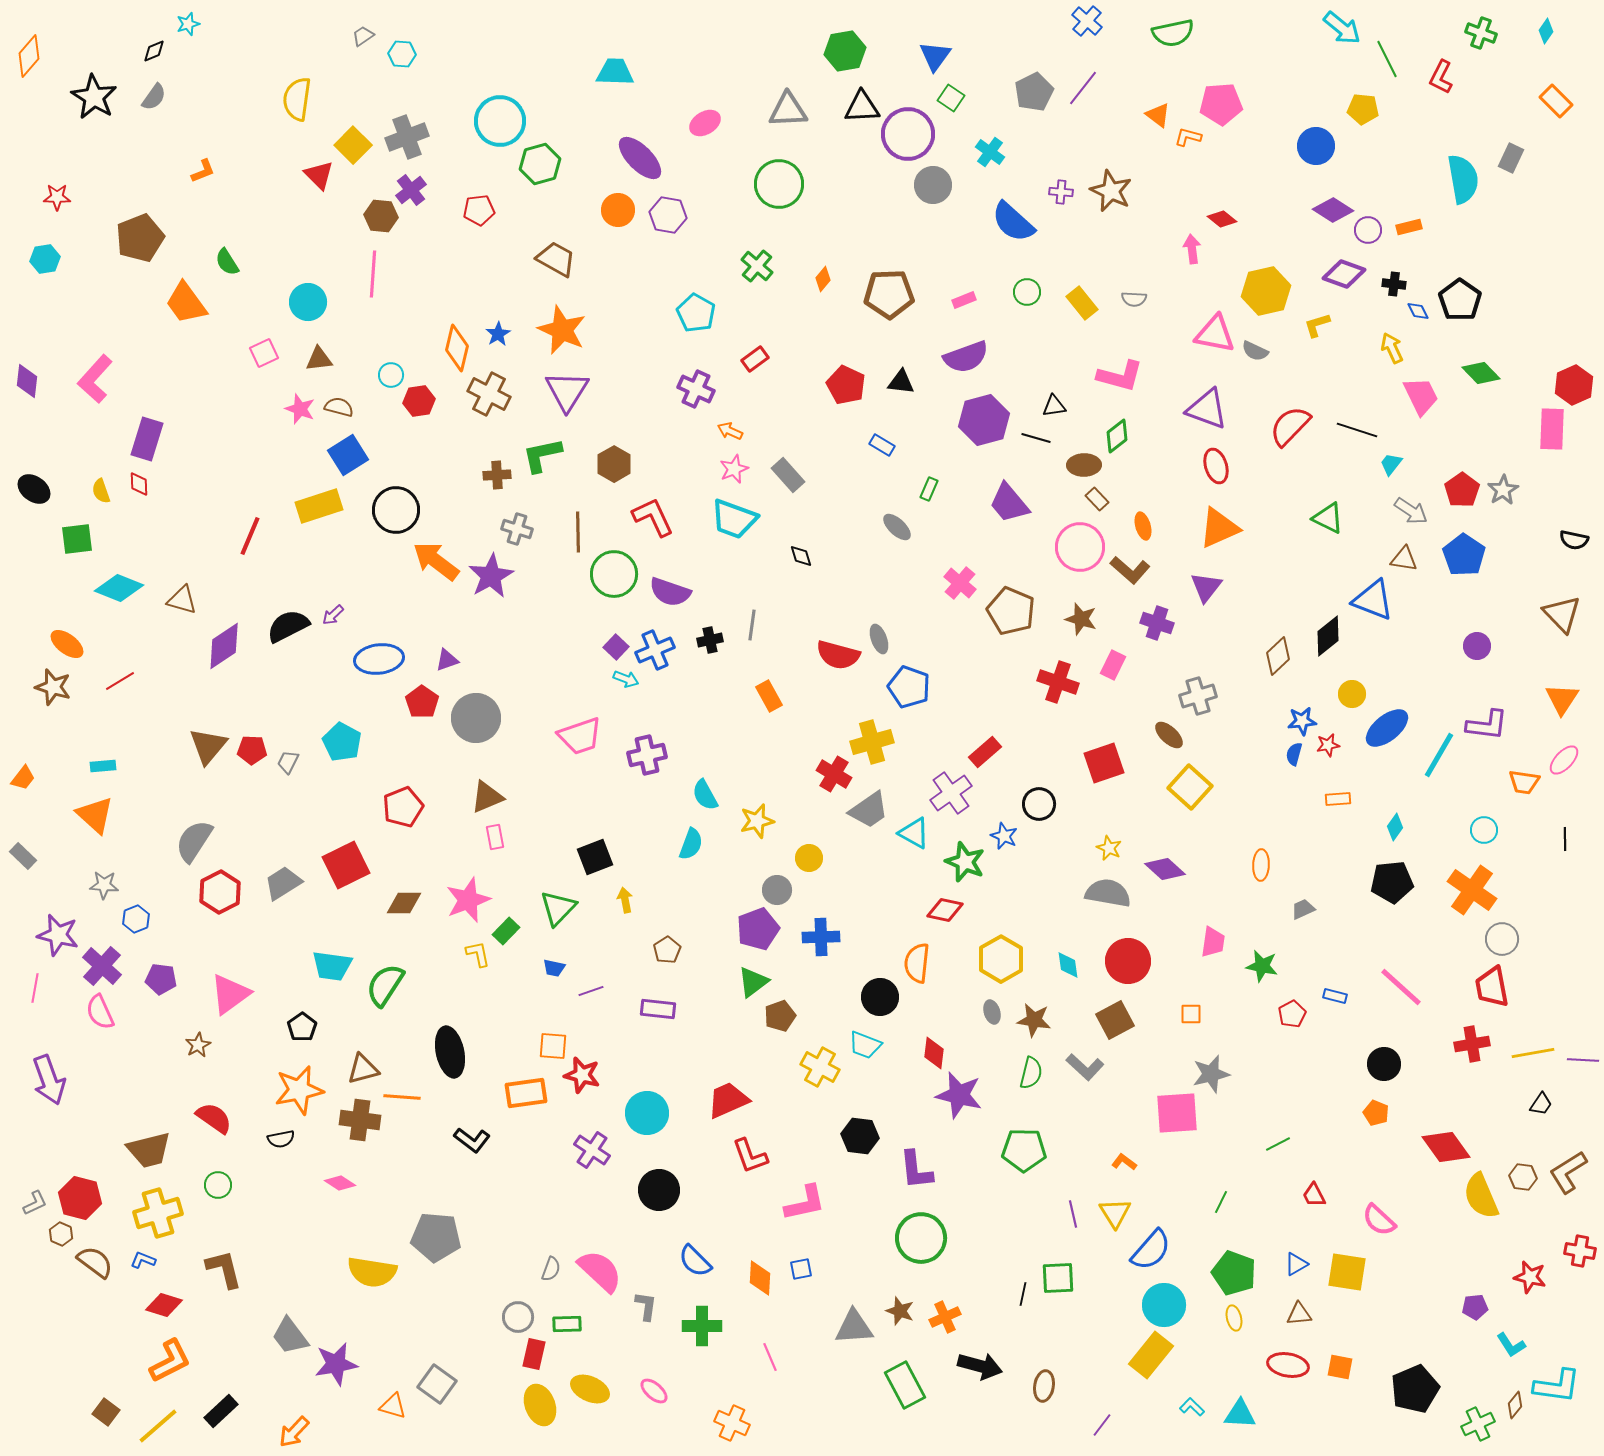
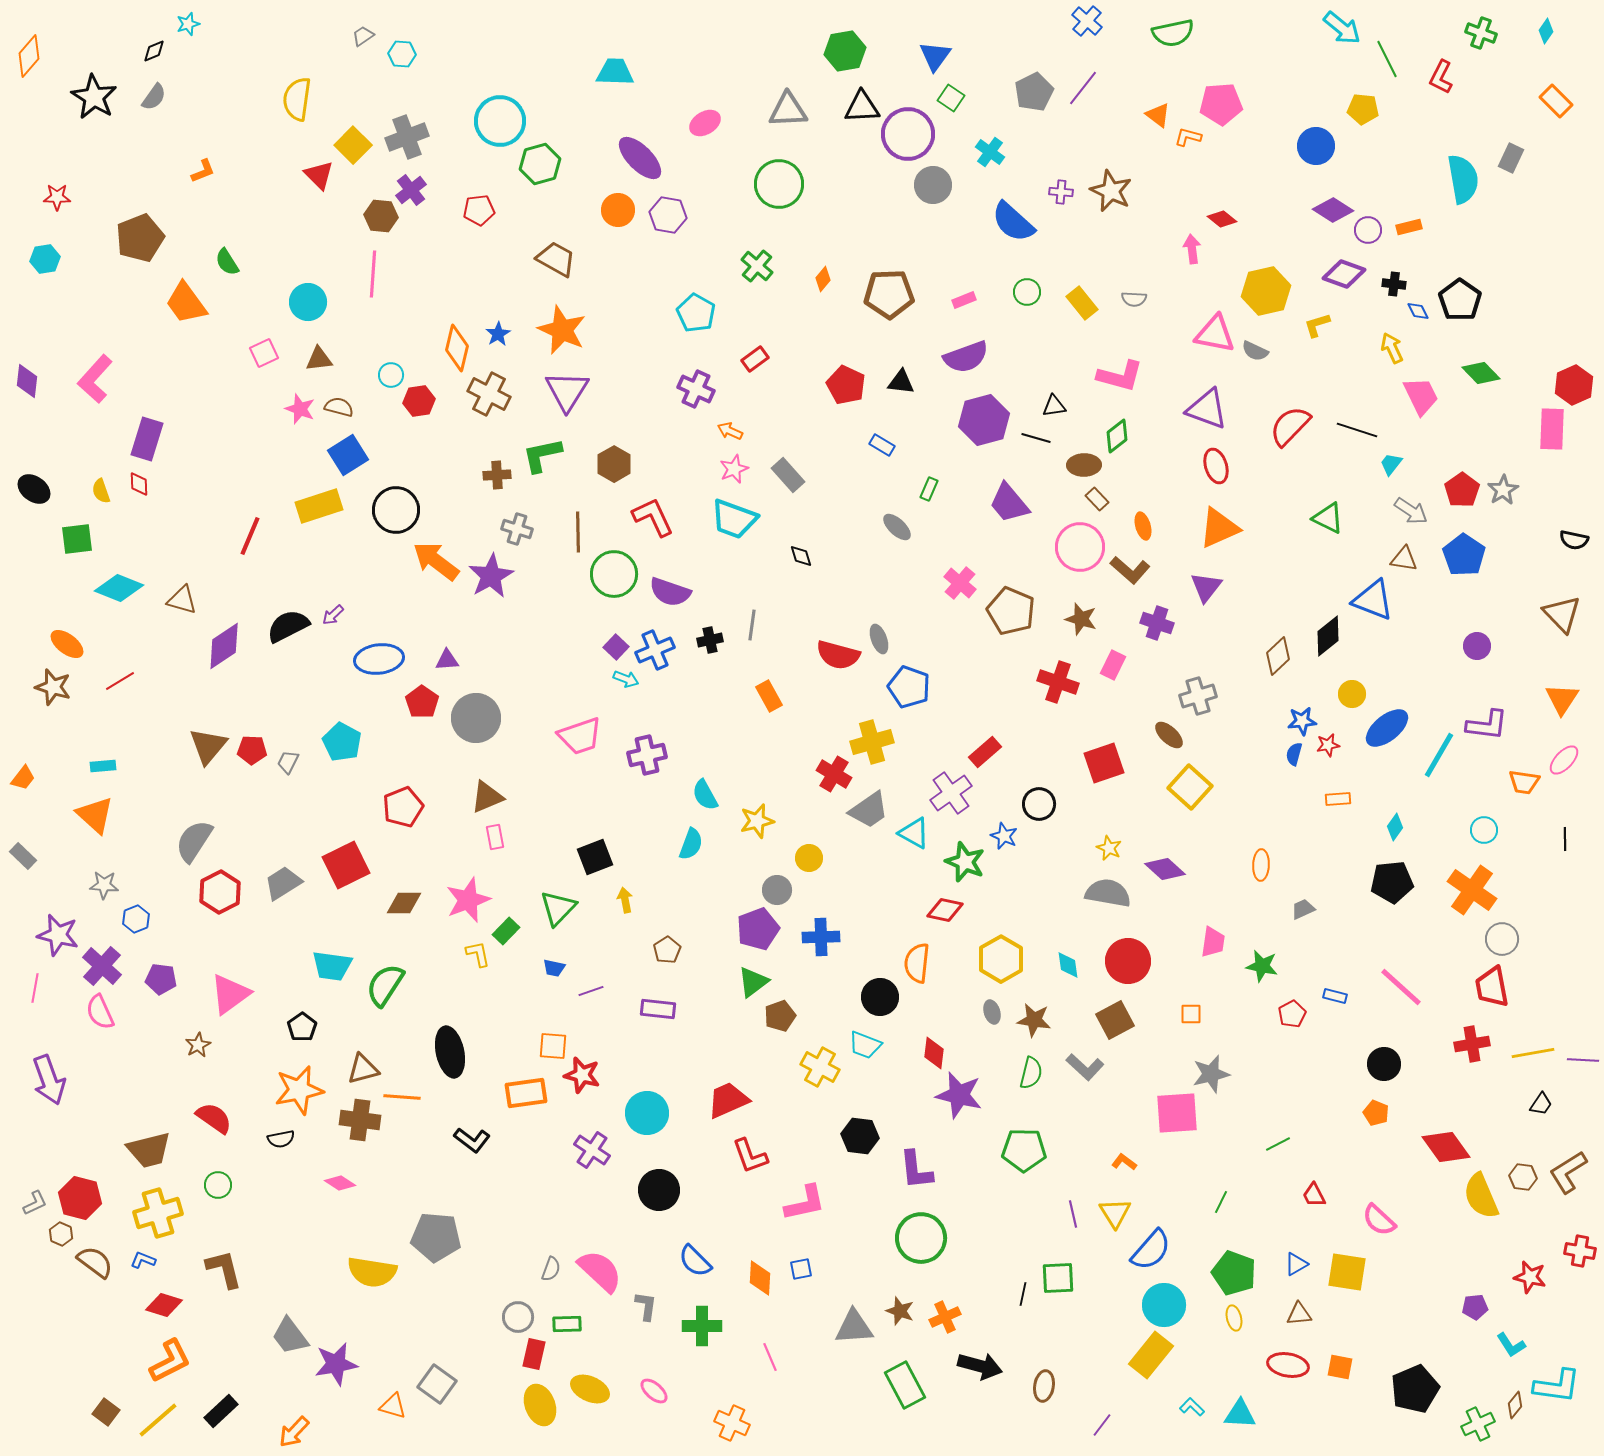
purple triangle at (447, 660): rotated 15 degrees clockwise
yellow line at (158, 1426): moved 6 px up
